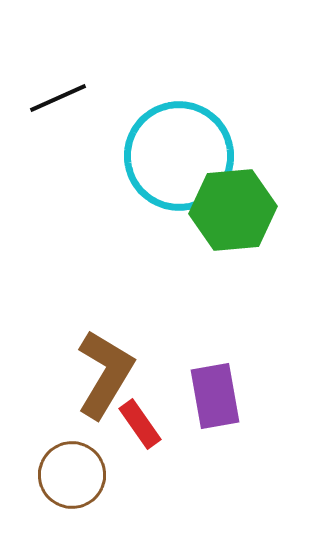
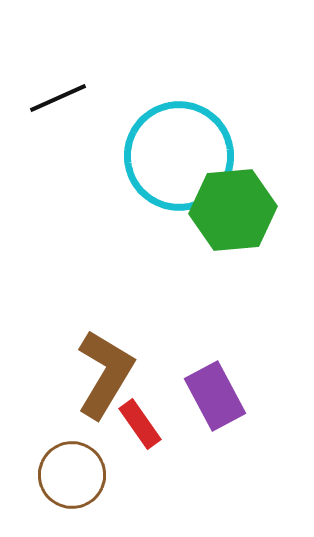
purple rectangle: rotated 18 degrees counterclockwise
